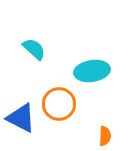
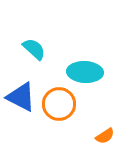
cyan ellipse: moved 7 px left, 1 px down; rotated 12 degrees clockwise
blue triangle: moved 21 px up
orange semicircle: rotated 54 degrees clockwise
